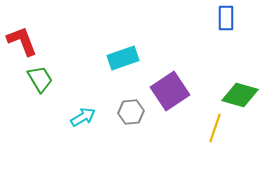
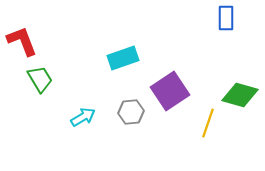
yellow line: moved 7 px left, 5 px up
